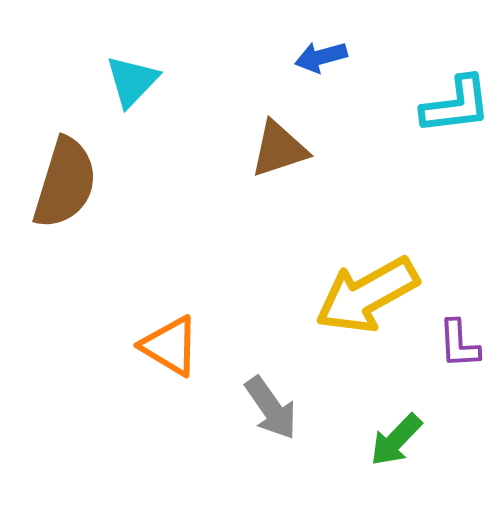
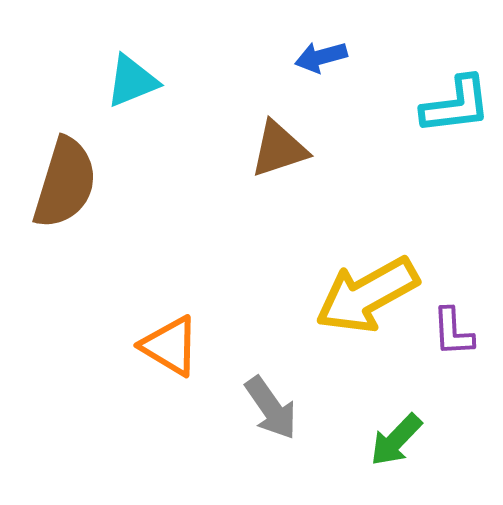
cyan triangle: rotated 24 degrees clockwise
purple L-shape: moved 6 px left, 12 px up
